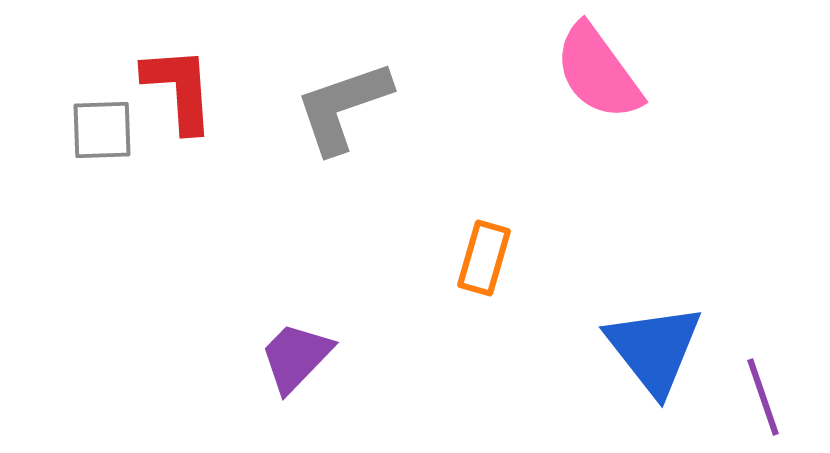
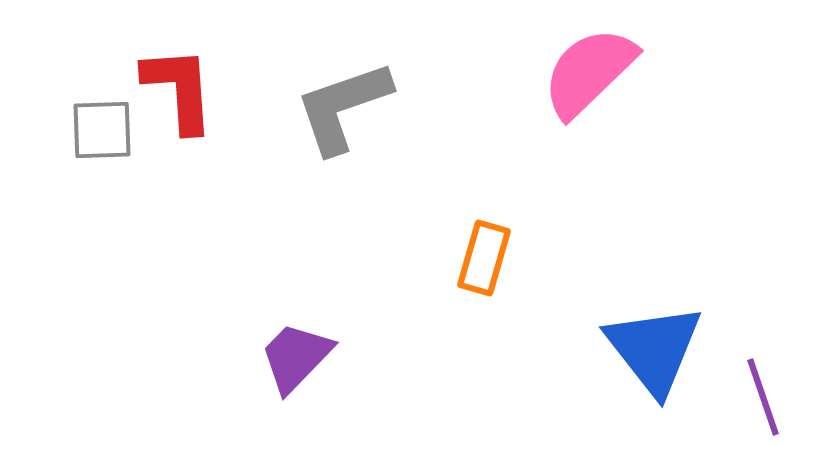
pink semicircle: moved 9 px left; rotated 82 degrees clockwise
